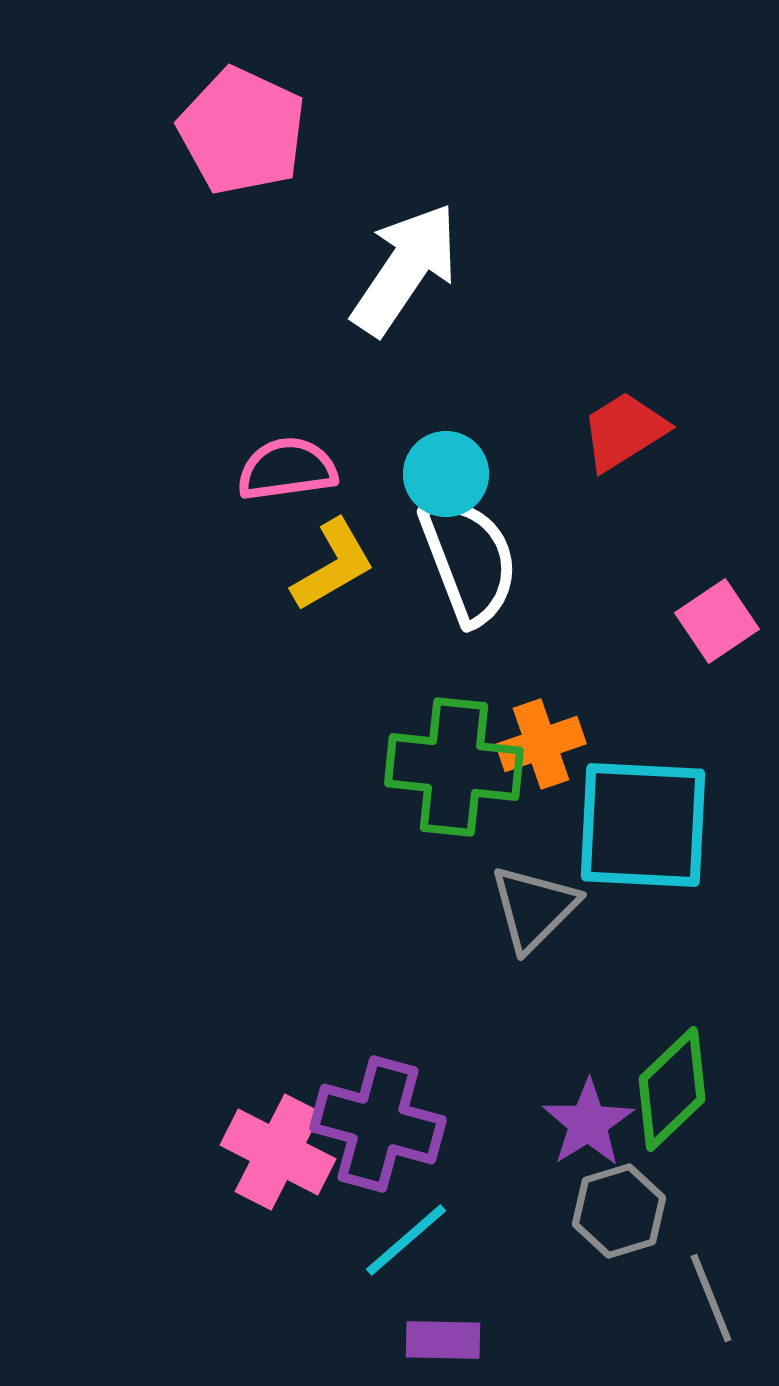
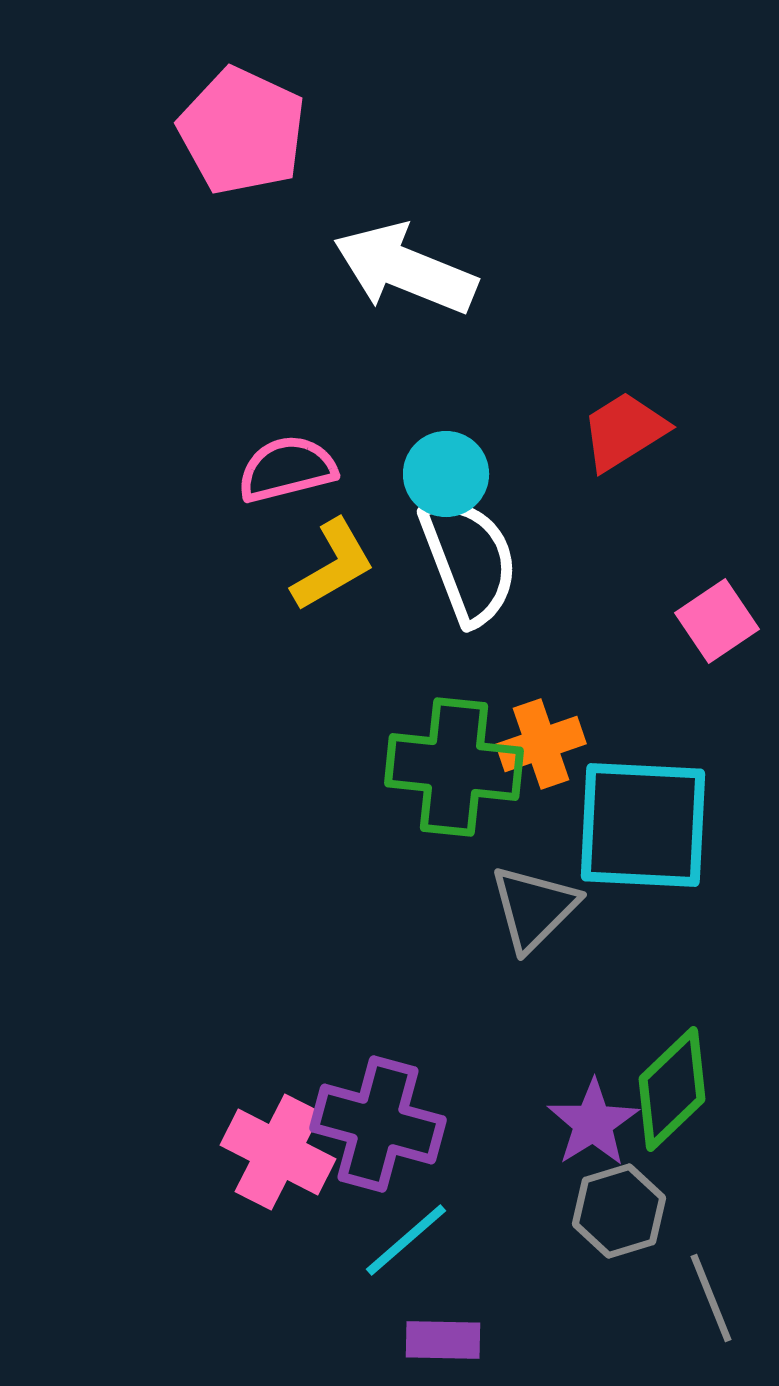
white arrow: rotated 102 degrees counterclockwise
pink semicircle: rotated 6 degrees counterclockwise
purple star: moved 5 px right
